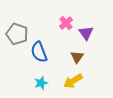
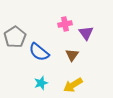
pink cross: moved 1 px left, 1 px down; rotated 32 degrees clockwise
gray pentagon: moved 2 px left, 3 px down; rotated 20 degrees clockwise
blue semicircle: rotated 30 degrees counterclockwise
brown triangle: moved 5 px left, 2 px up
yellow arrow: moved 4 px down
